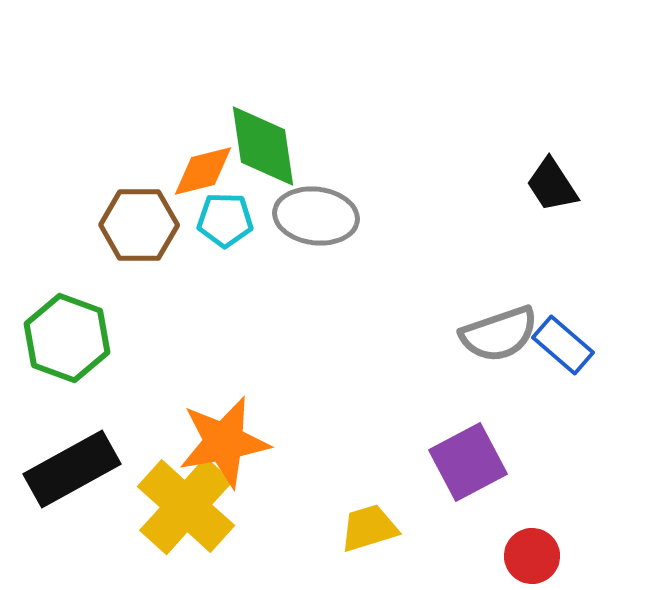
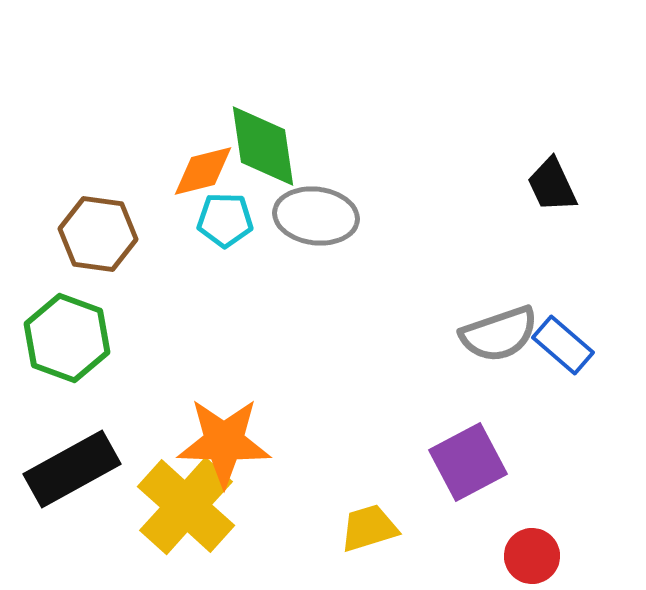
black trapezoid: rotated 8 degrees clockwise
brown hexagon: moved 41 px left, 9 px down; rotated 8 degrees clockwise
orange star: rotated 12 degrees clockwise
